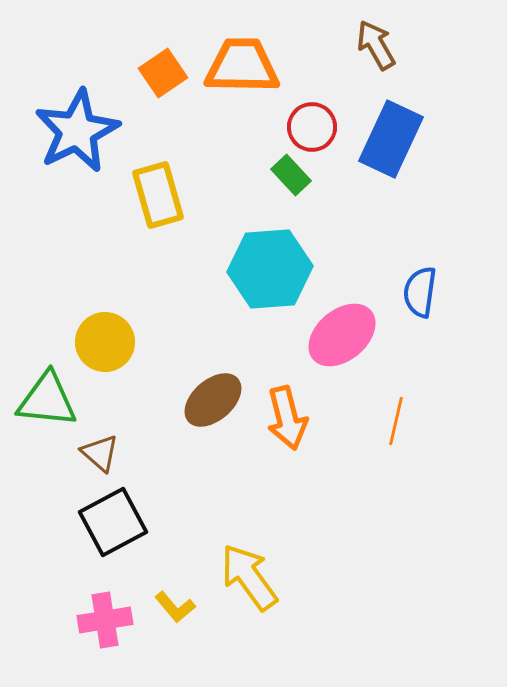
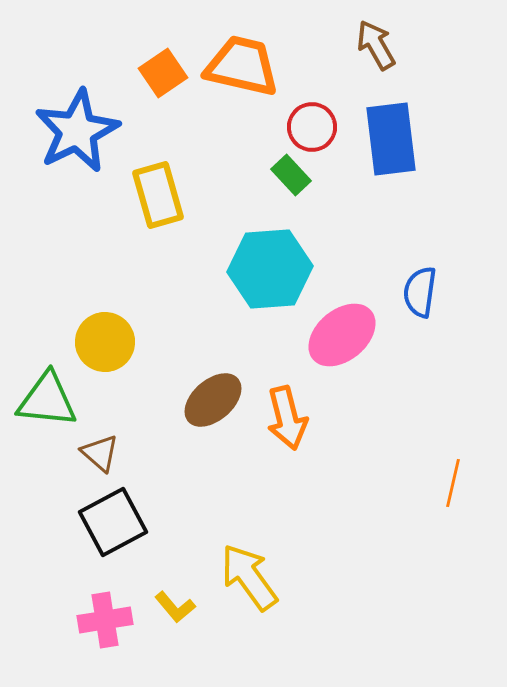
orange trapezoid: rotated 12 degrees clockwise
blue rectangle: rotated 32 degrees counterclockwise
orange line: moved 57 px right, 62 px down
